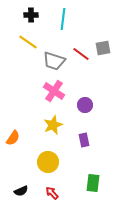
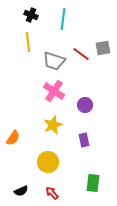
black cross: rotated 24 degrees clockwise
yellow line: rotated 48 degrees clockwise
